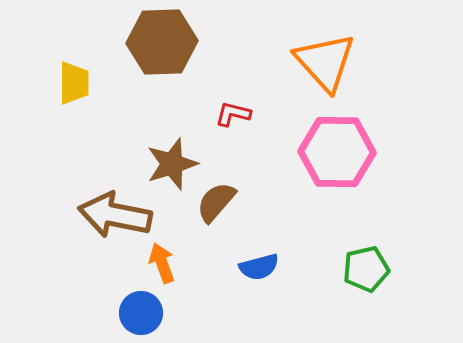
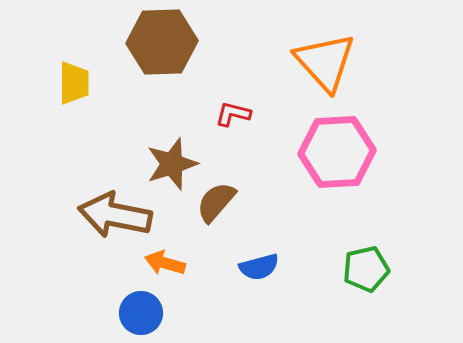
pink hexagon: rotated 4 degrees counterclockwise
orange arrow: moved 3 px right; rotated 54 degrees counterclockwise
